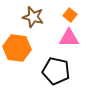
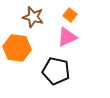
pink triangle: moved 2 px left, 1 px up; rotated 25 degrees counterclockwise
